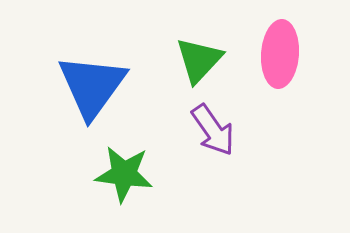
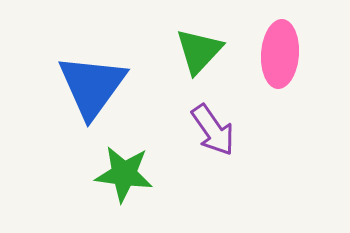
green triangle: moved 9 px up
